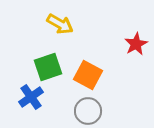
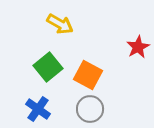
red star: moved 2 px right, 3 px down
green square: rotated 20 degrees counterclockwise
blue cross: moved 7 px right, 12 px down; rotated 20 degrees counterclockwise
gray circle: moved 2 px right, 2 px up
